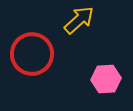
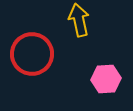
yellow arrow: rotated 60 degrees counterclockwise
